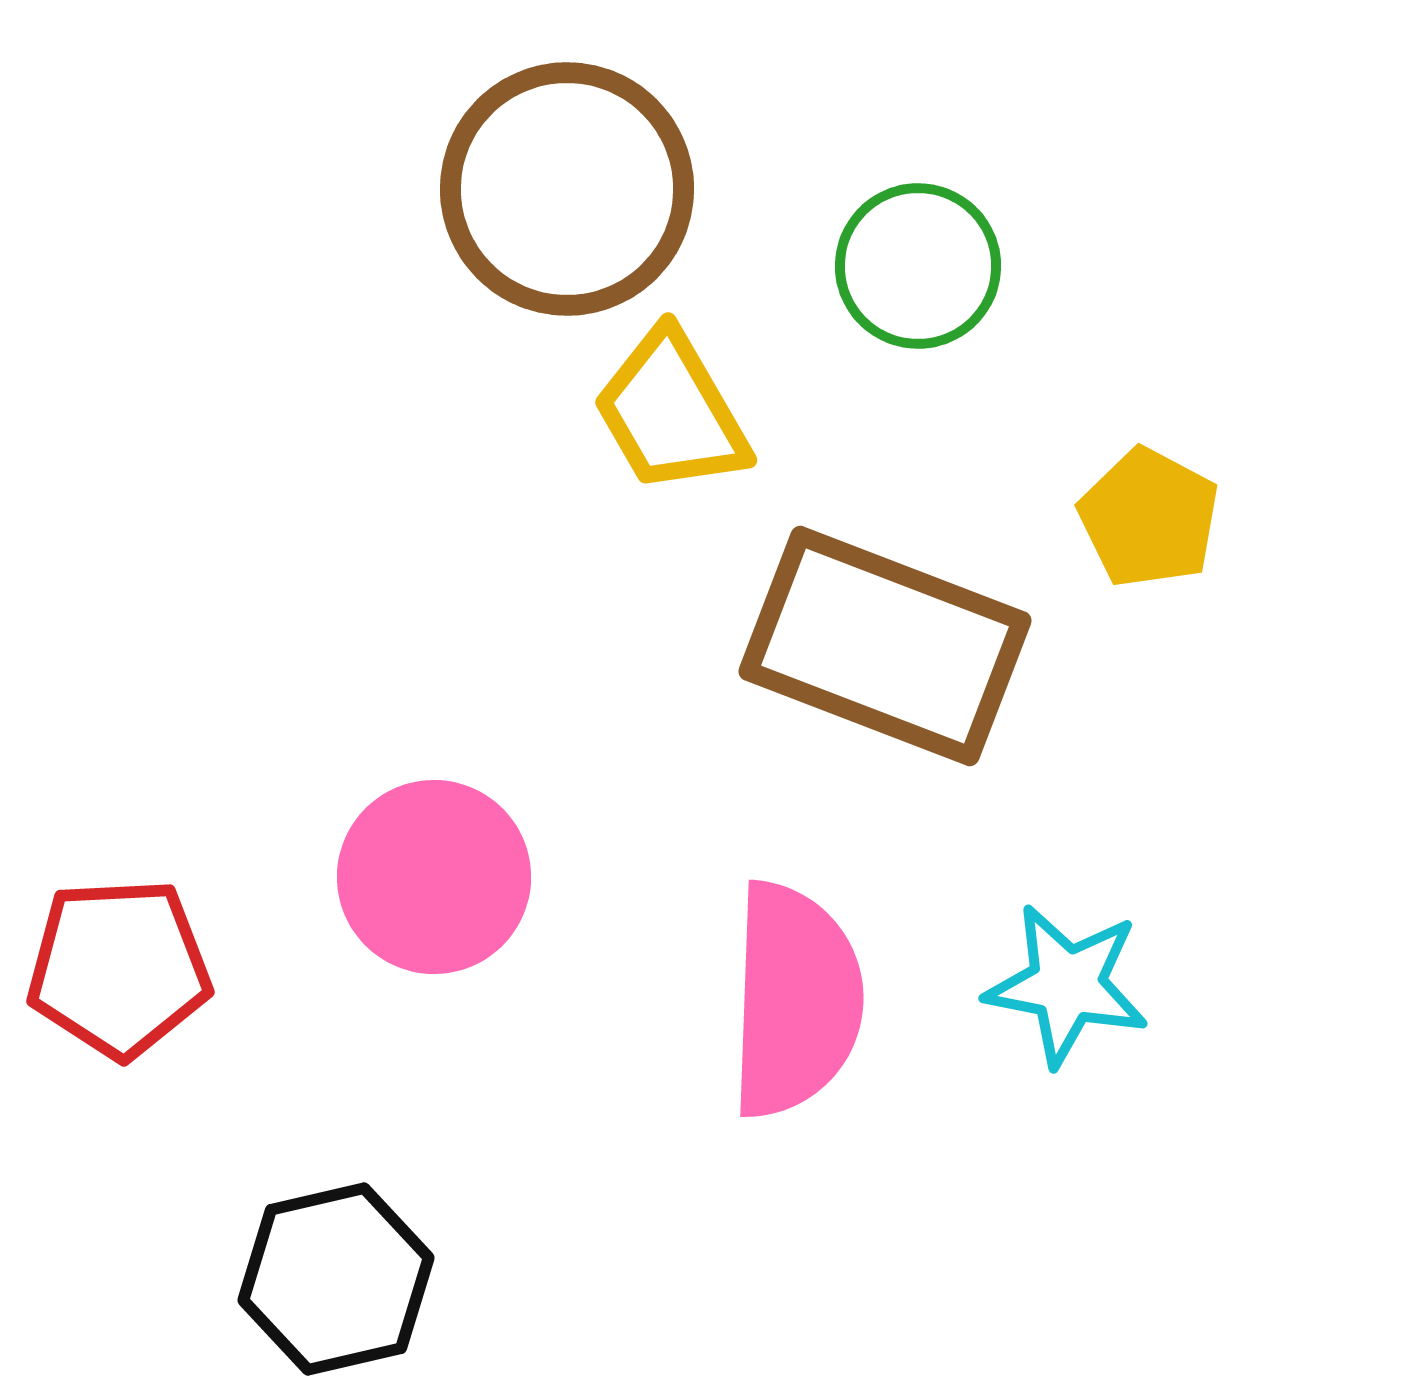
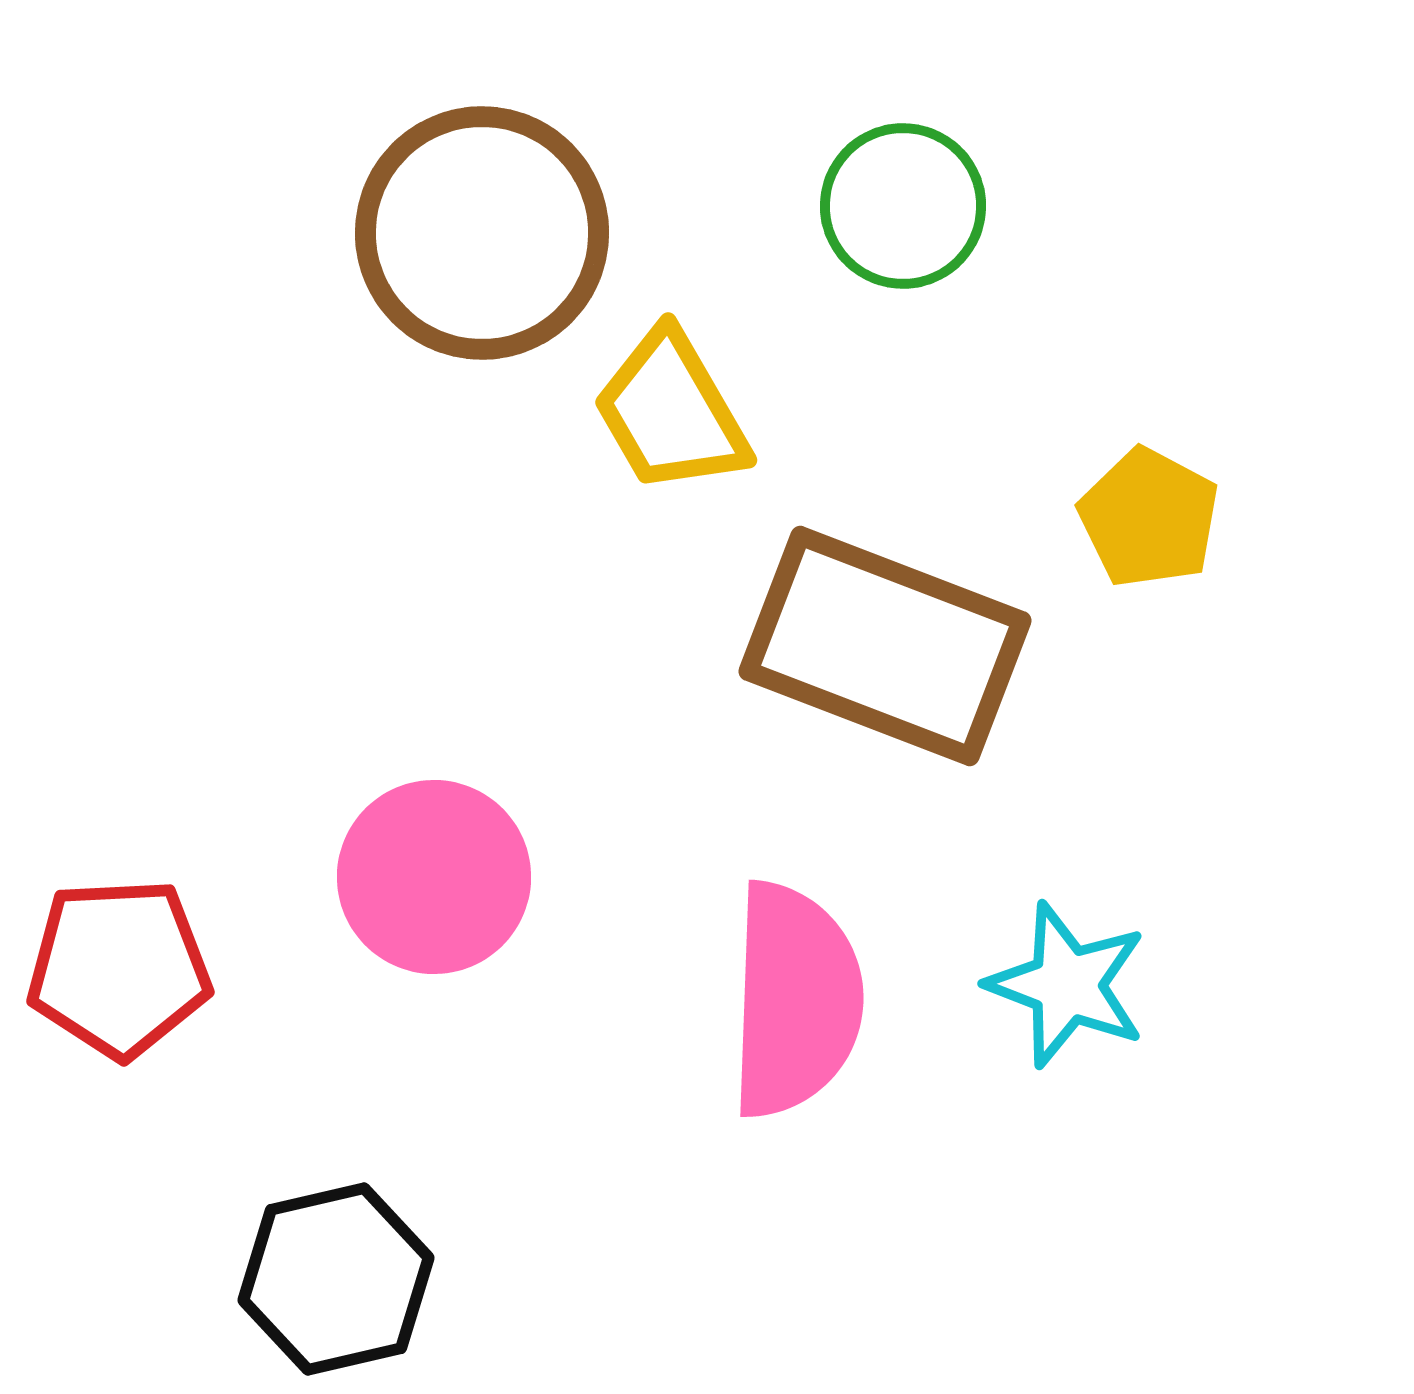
brown circle: moved 85 px left, 44 px down
green circle: moved 15 px left, 60 px up
cyan star: rotated 10 degrees clockwise
